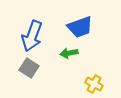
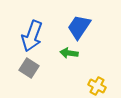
blue trapezoid: moved 1 px left; rotated 144 degrees clockwise
green arrow: rotated 18 degrees clockwise
yellow cross: moved 3 px right, 2 px down
